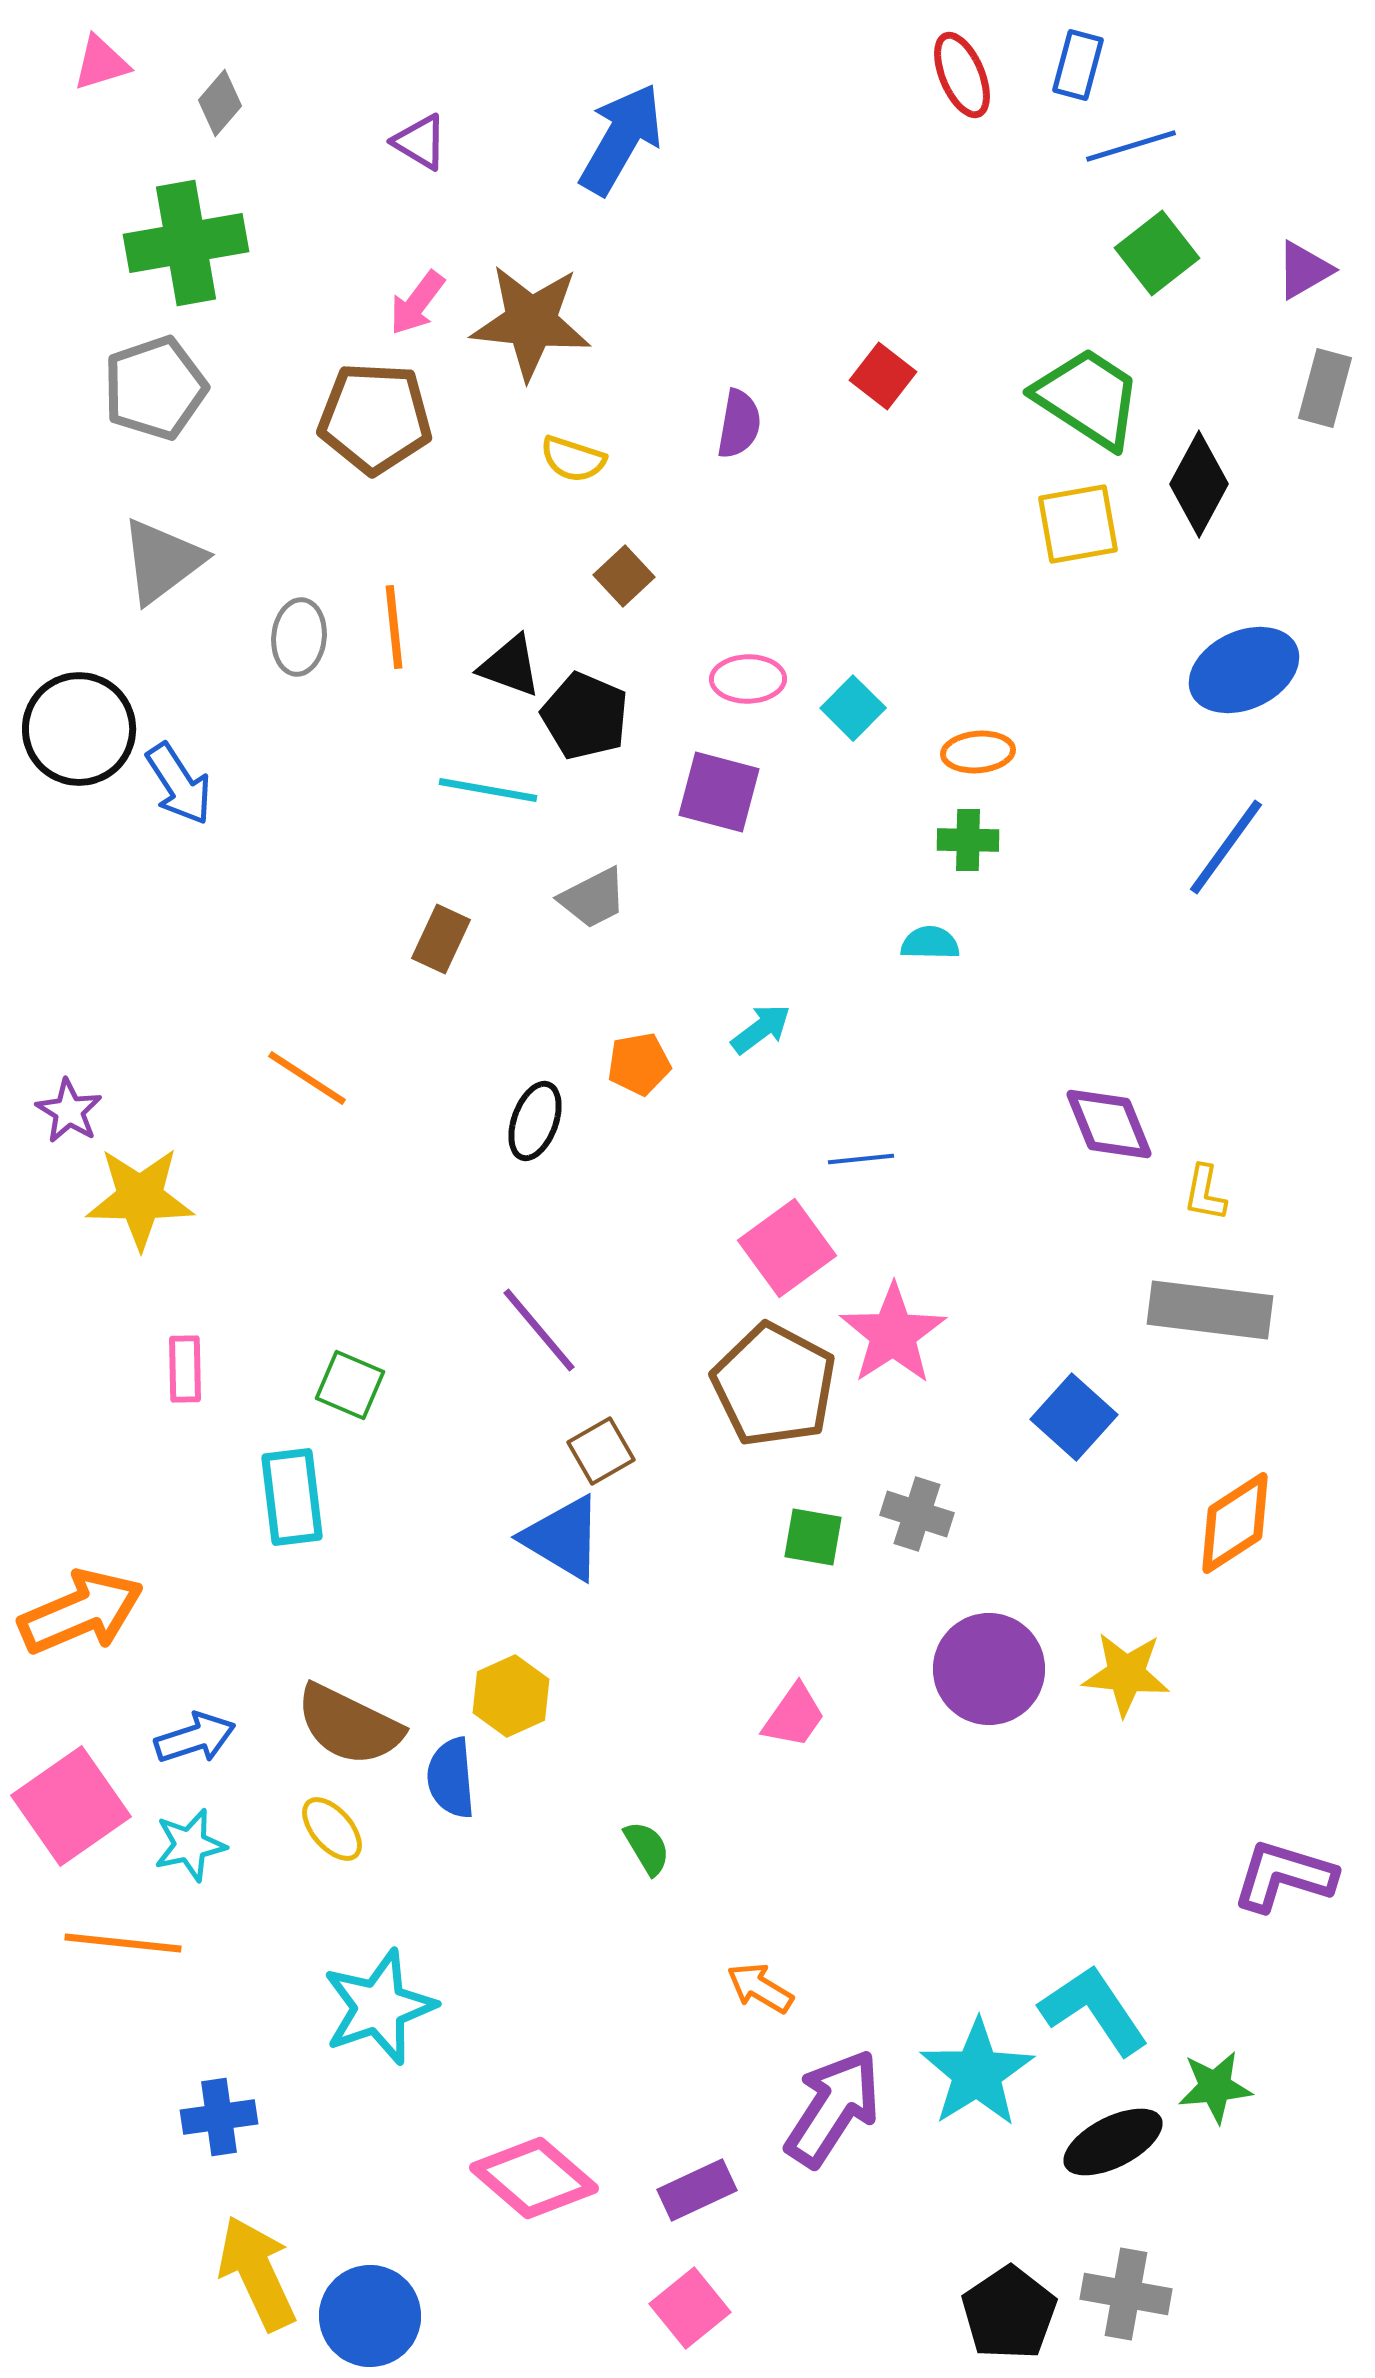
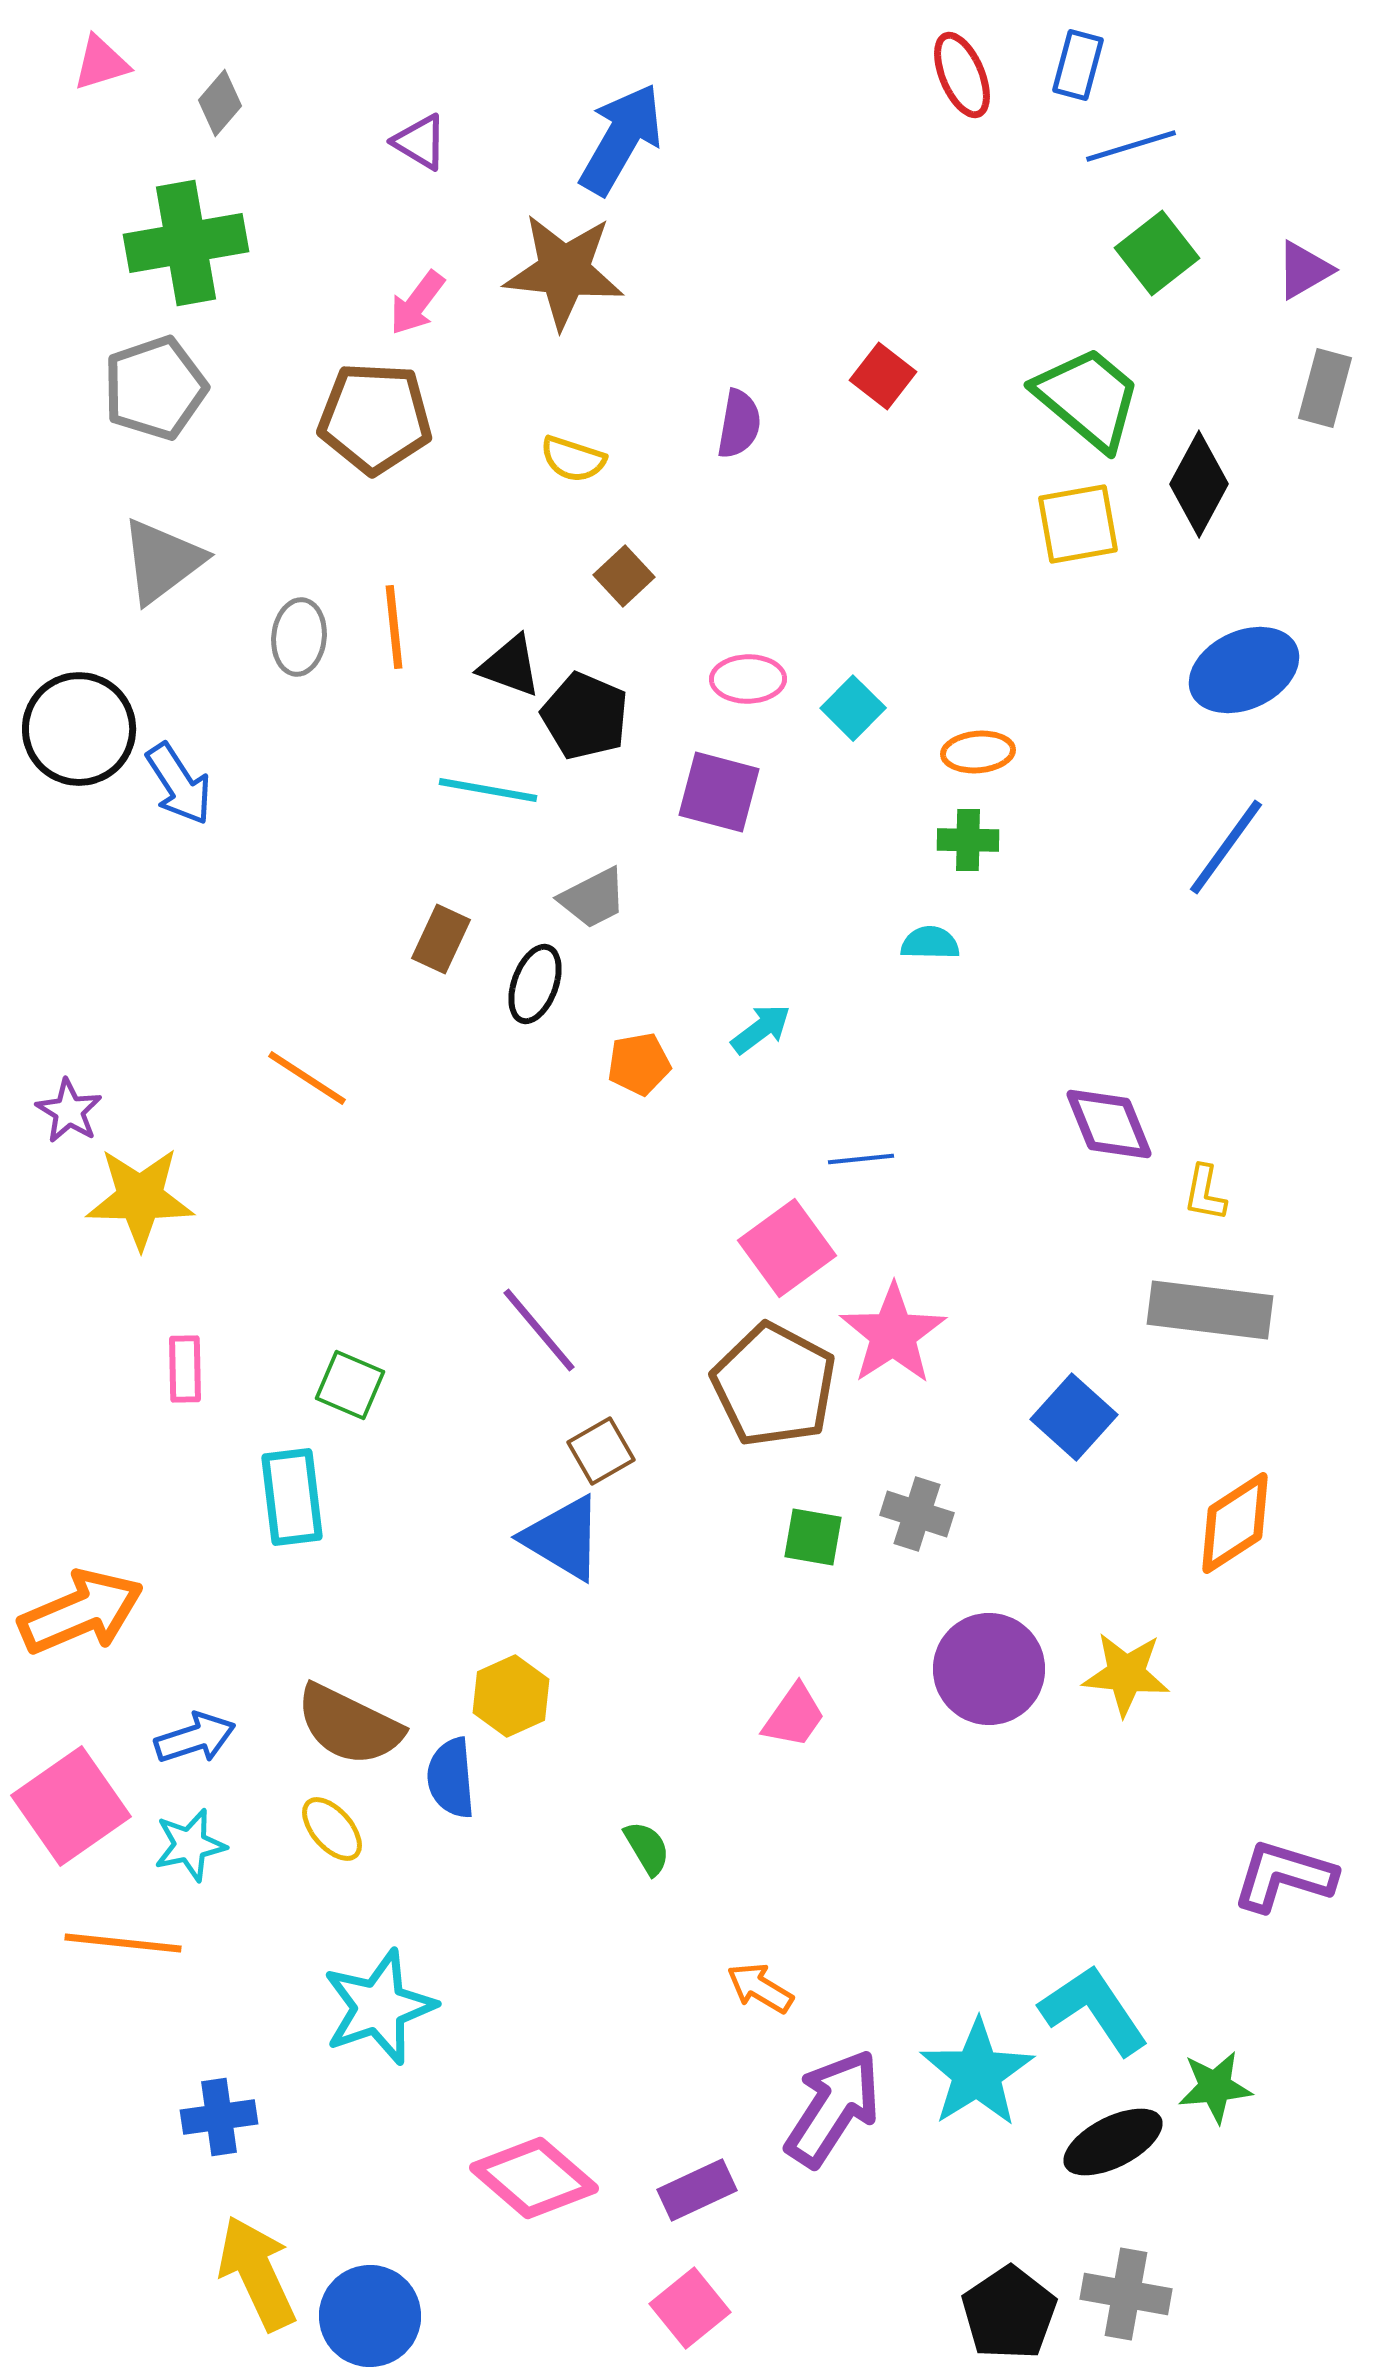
brown star at (531, 322): moved 33 px right, 51 px up
green trapezoid at (1088, 398): rotated 7 degrees clockwise
black ellipse at (535, 1121): moved 137 px up
